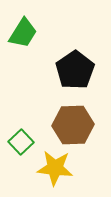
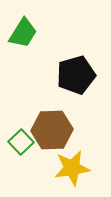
black pentagon: moved 1 px right, 5 px down; rotated 18 degrees clockwise
brown hexagon: moved 21 px left, 5 px down
yellow star: moved 17 px right; rotated 15 degrees counterclockwise
